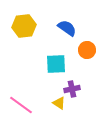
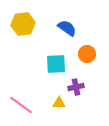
yellow hexagon: moved 1 px left, 2 px up
orange circle: moved 4 px down
purple cross: moved 4 px right, 2 px up
yellow triangle: rotated 32 degrees counterclockwise
